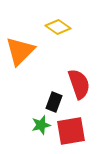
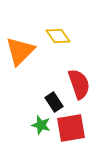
yellow diamond: moved 9 px down; rotated 20 degrees clockwise
black rectangle: rotated 54 degrees counterclockwise
green star: rotated 30 degrees clockwise
red square: moved 3 px up
